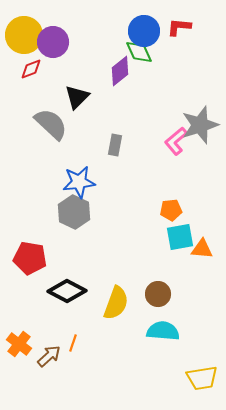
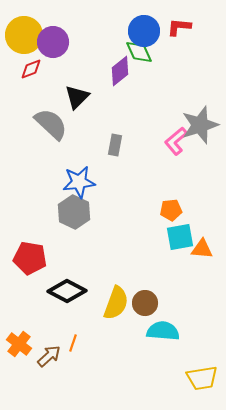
brown circle: moved 13 px left, 9 px down
